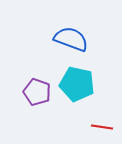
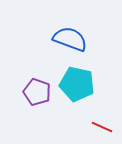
blue semicircle: moved 1 px left
red line: rotated 15 degrees clockwise
